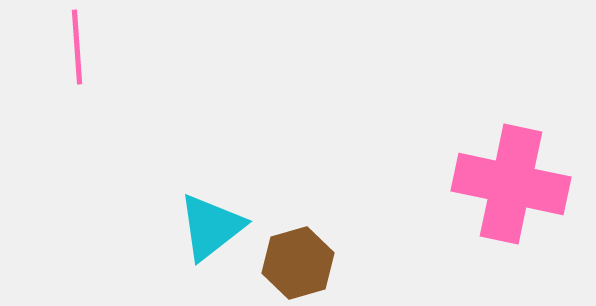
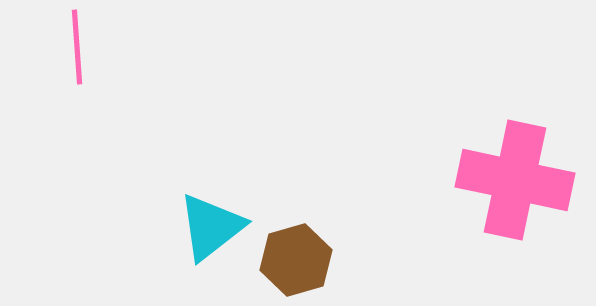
pink cross: moved 4 px right, 4 px up
brown hexagon: moved 2 px left, 3 px up
